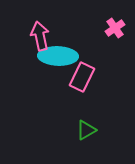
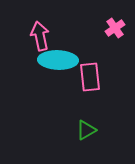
cyan ellipse: moved 4 px down
pink rectangle: moved 8 px right; rotated 32 degrees counterclockwise
